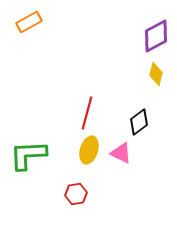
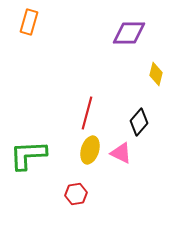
orange rectangle: rotated 45 degrees counterclockwise
purple diamond: moved 27 px left, 3 px up; rotated 28 degrees clockwise
black diamond: rotated 12 degrees counterclockwise
yellow ellipse: moved 1 px right
